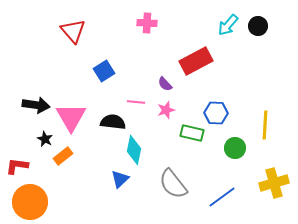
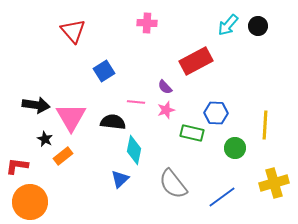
purple semicircle: moved 3 px down
